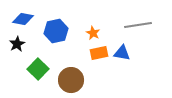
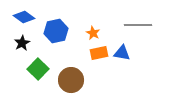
blue diamond: moved 1 px right, 2 px up; rotated 25 degrees clockwise
gray line: rotated 8 degrees clockwise
black star: moved 5 px right, 1 px up
